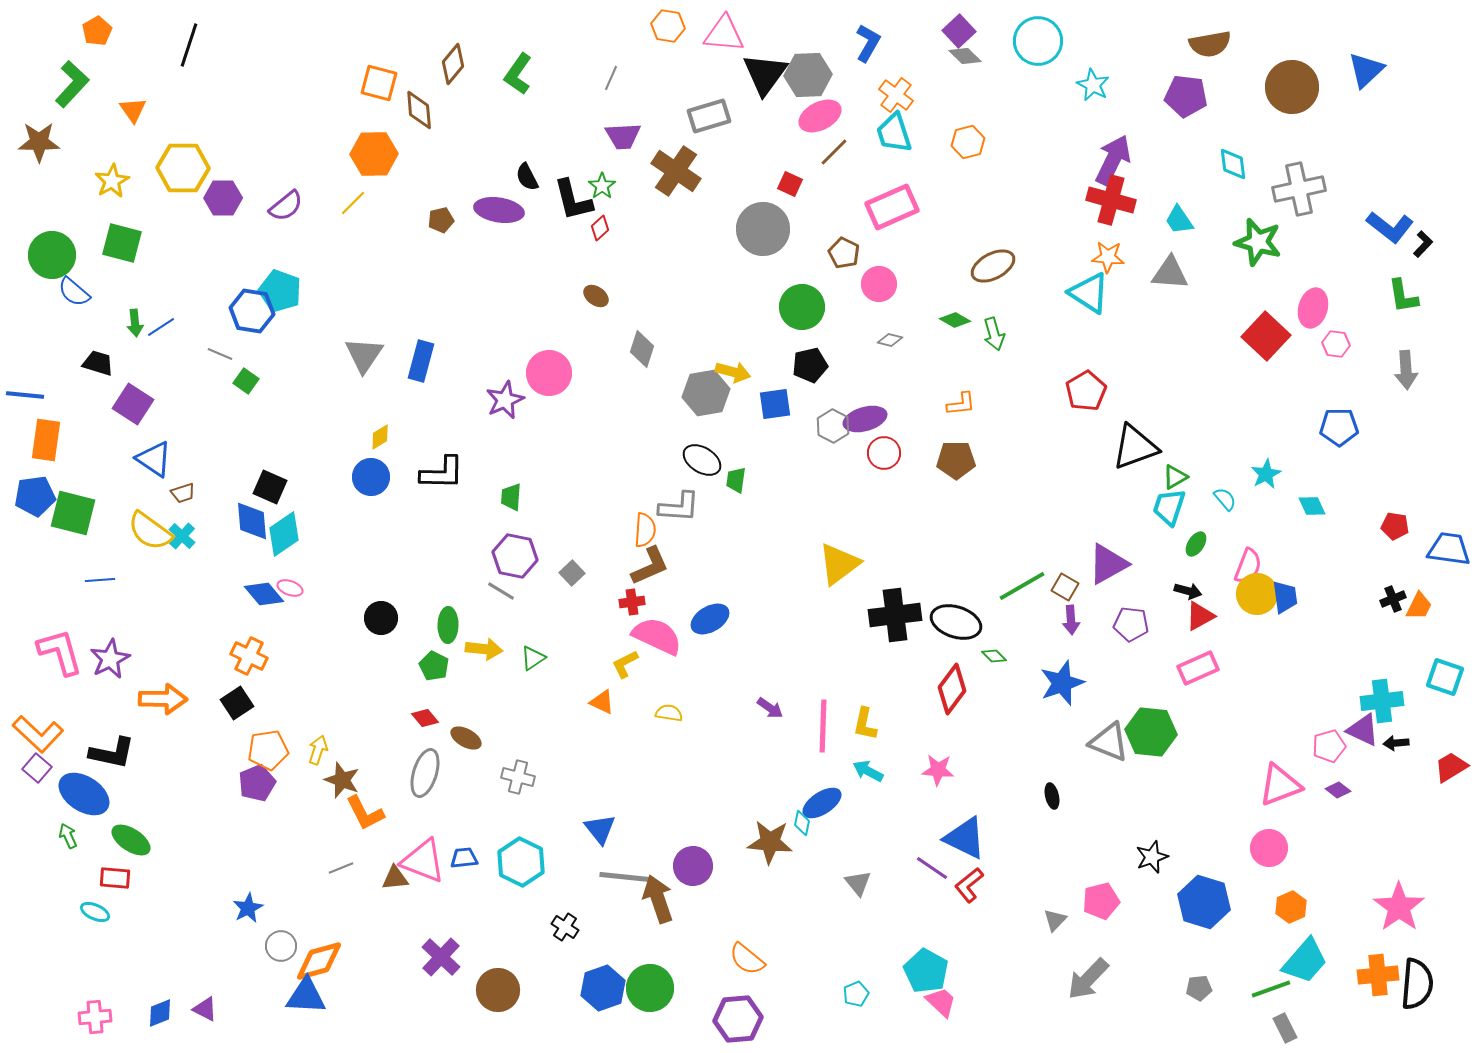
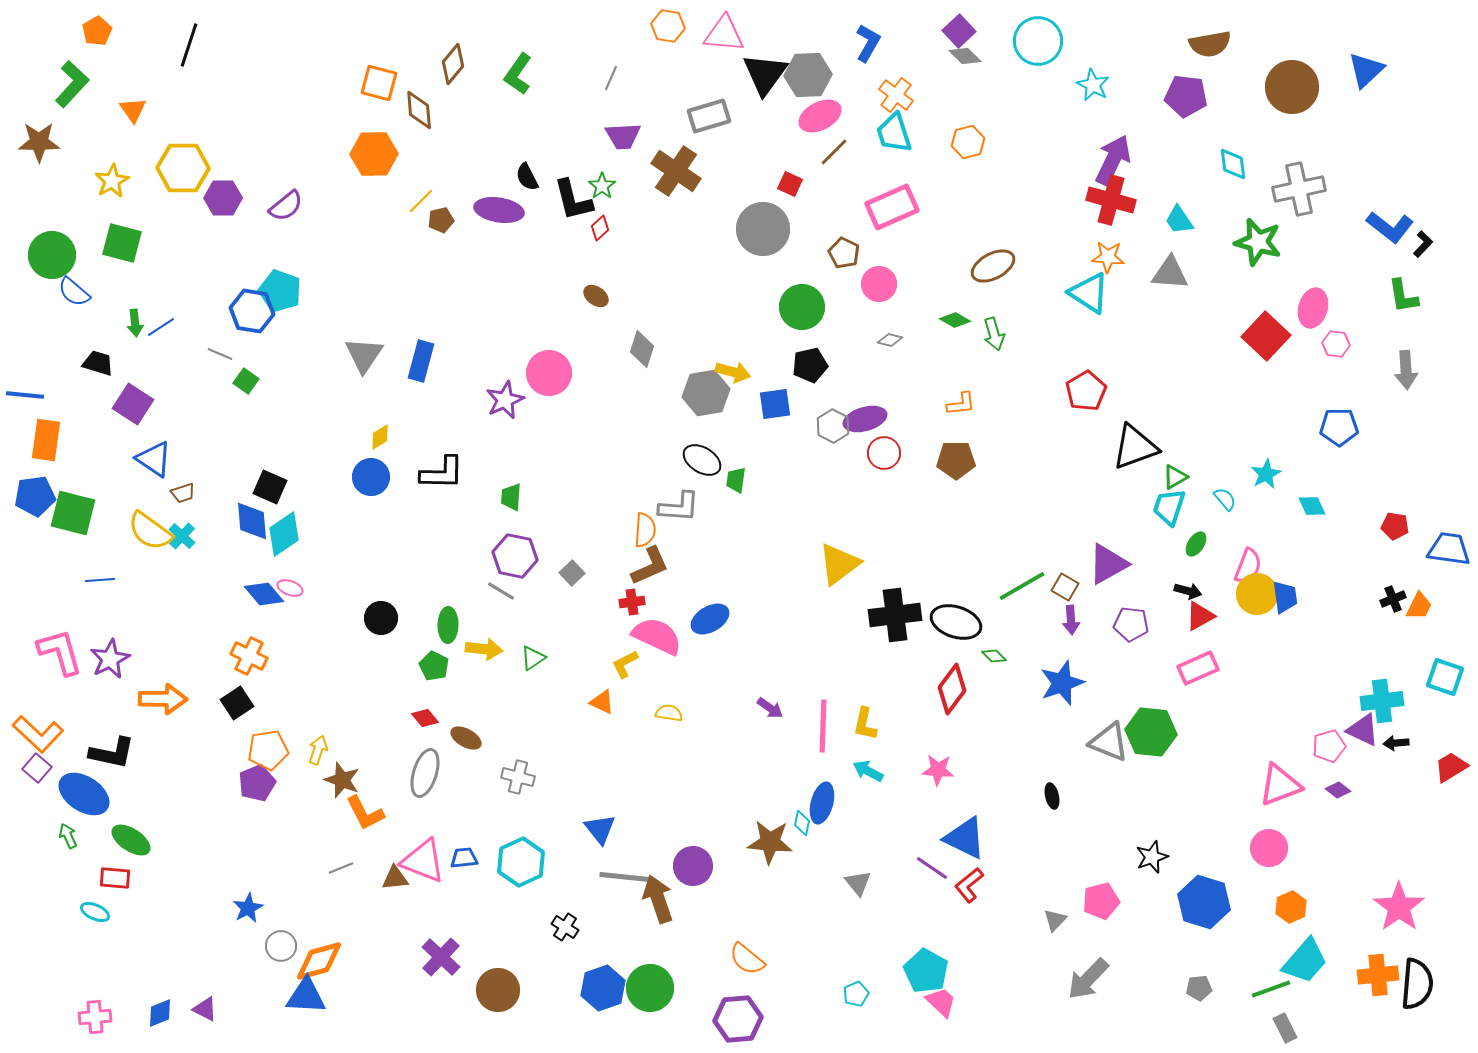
yellow line at (353, 203): moved 68 px right, 2 px up
blue ellipse at (822, 803): rotated 42 degrees counterclockwise
cyan hexagon at (521, 862): rotated 9 degrees clockwise
